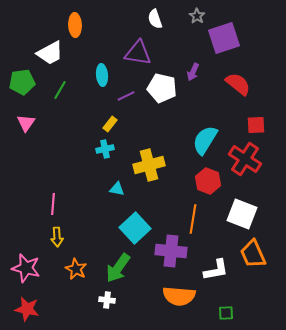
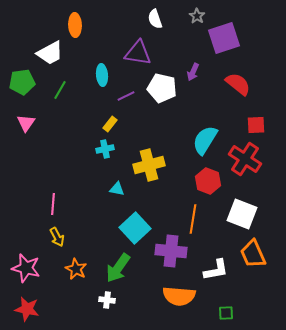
yellow arrow: rotated 24 degrees counterclockwise
